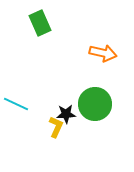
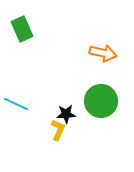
green rectangle: moved 18 px left, 6 px down
green circle: moved 6 px right, 3 px up
yellow L-shape: moved 2 px right, 3 px down
